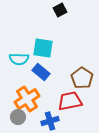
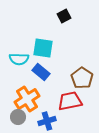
black square: moved 4 px right, 6 px down
blue cross: moved 3 px left
